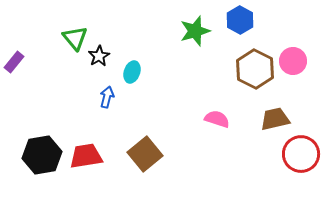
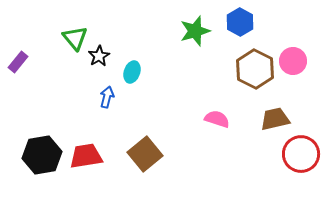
blue hexagon: moved 2 px down
purple rectangle: moved 4 px right
